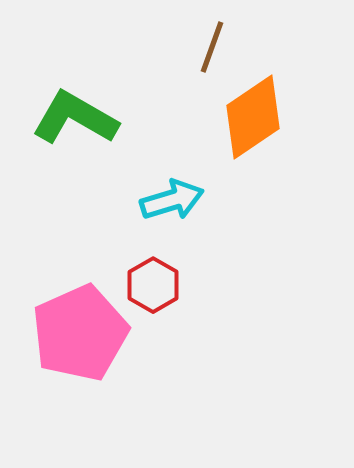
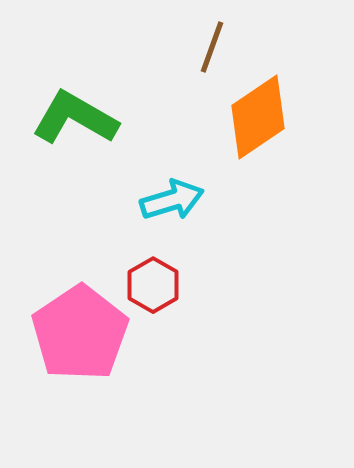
orange diamond: moved 5 px right
pink pentagon: rotated 10 degrees counterclockwise
